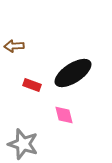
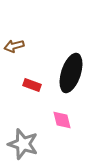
brown arrow: rotated 12 degrees counterclockwise
black ellipse: moved 2 px left; rotated 39 degrees counterclockwise
pink diamond: moved 2 px left, 5 px down
